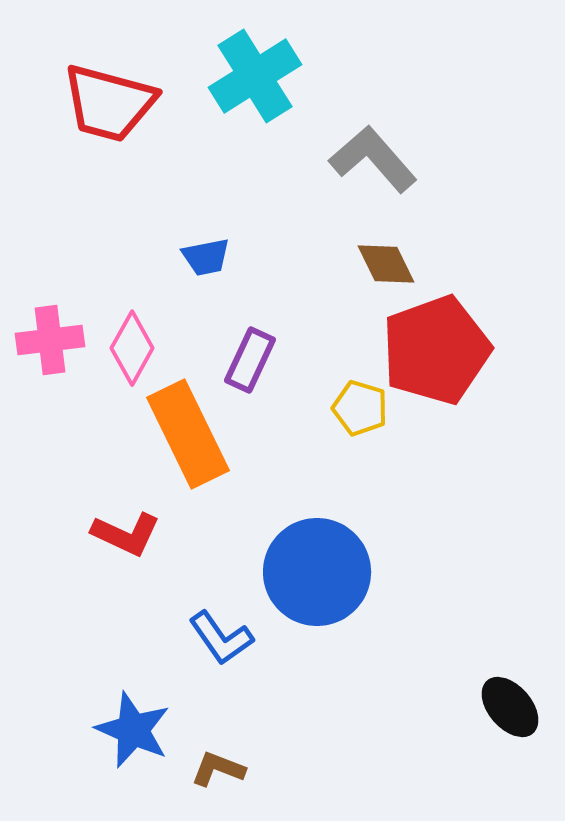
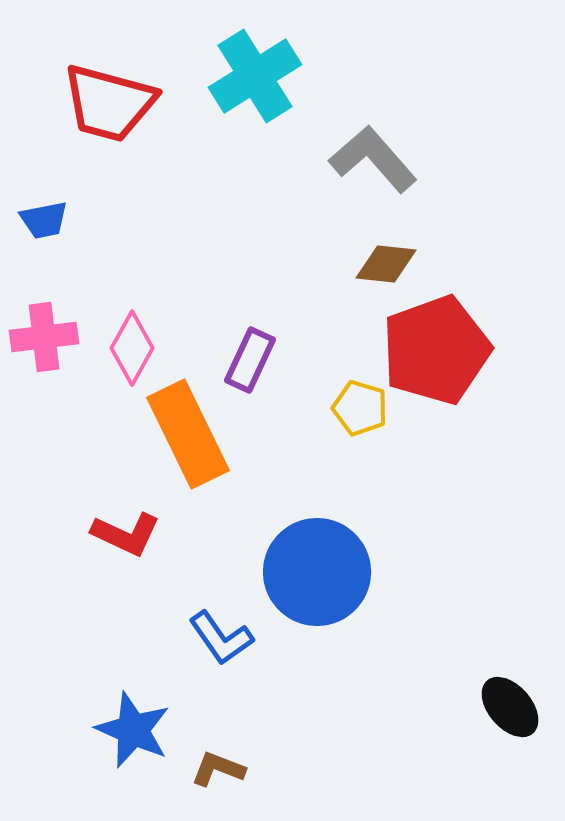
blue trapezoid: moved 162 px left, 37 px up
brown diamond: rotated 58 degrees counterclockwise
pink cross: moved 6 px left, 3 px up
